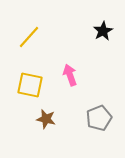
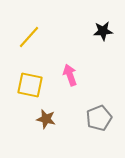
black star: rotated 24 degrees clockwise
